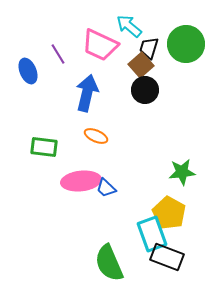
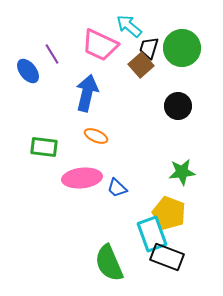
green circle: moved 4 px left, 4 px down
purple line: moved 6 px left
blue ellipse: rotated 15 degrees counterclockwise
black circle: moved 33 px right, 16 px down
pink ellipse: moved 1 px right, 3 px up
blue trapezoid: moved 11 px right
yellow pentagon: rotated 8 degrees counterclockwise
